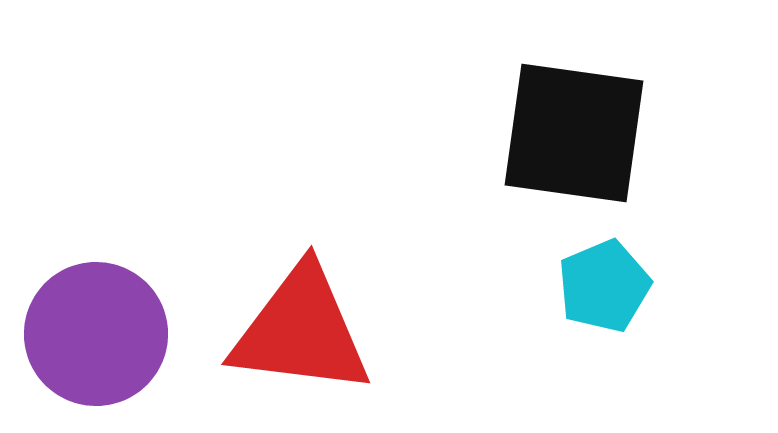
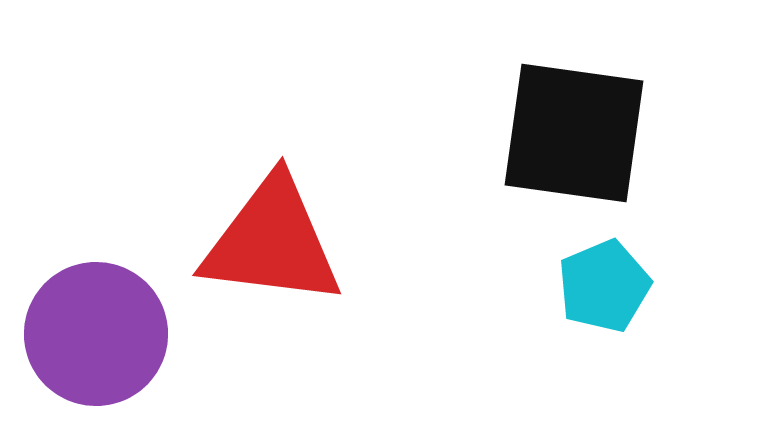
red triangle: moved 29 px left, 89 px up
